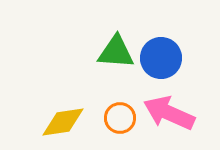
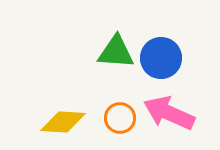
yellow diamond: rotated 12 degrees clockwise
